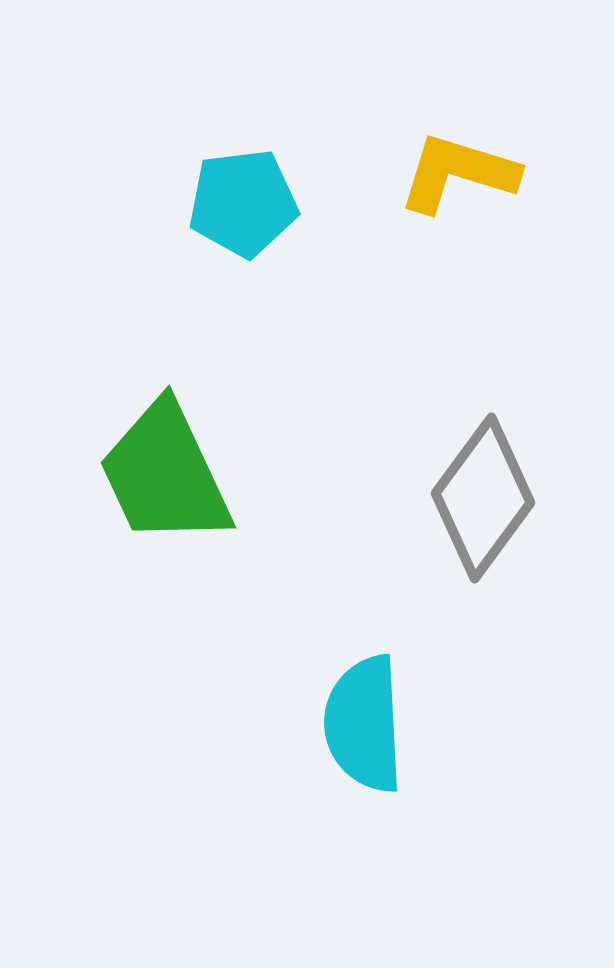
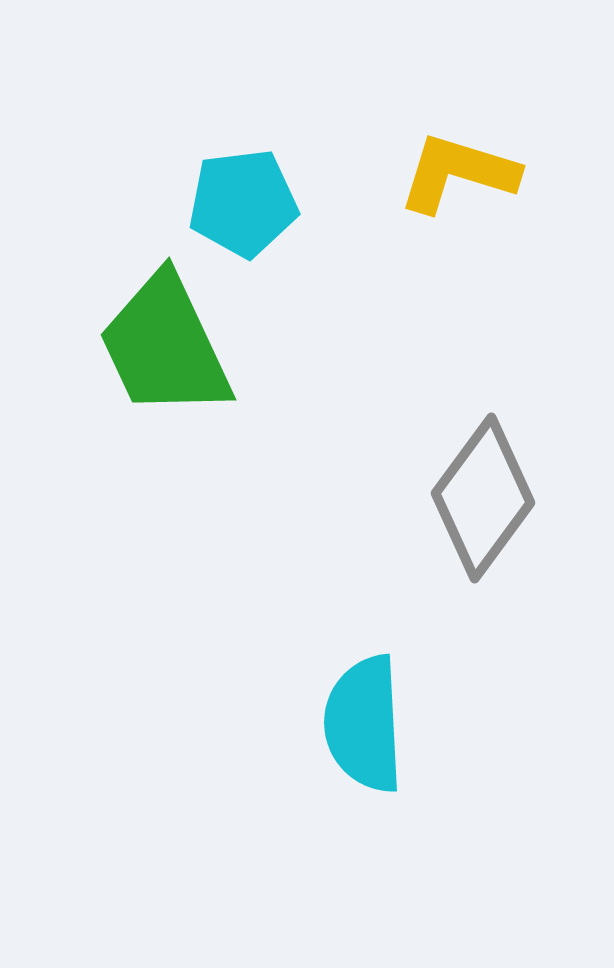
green trapezoid: moved 128 px up
